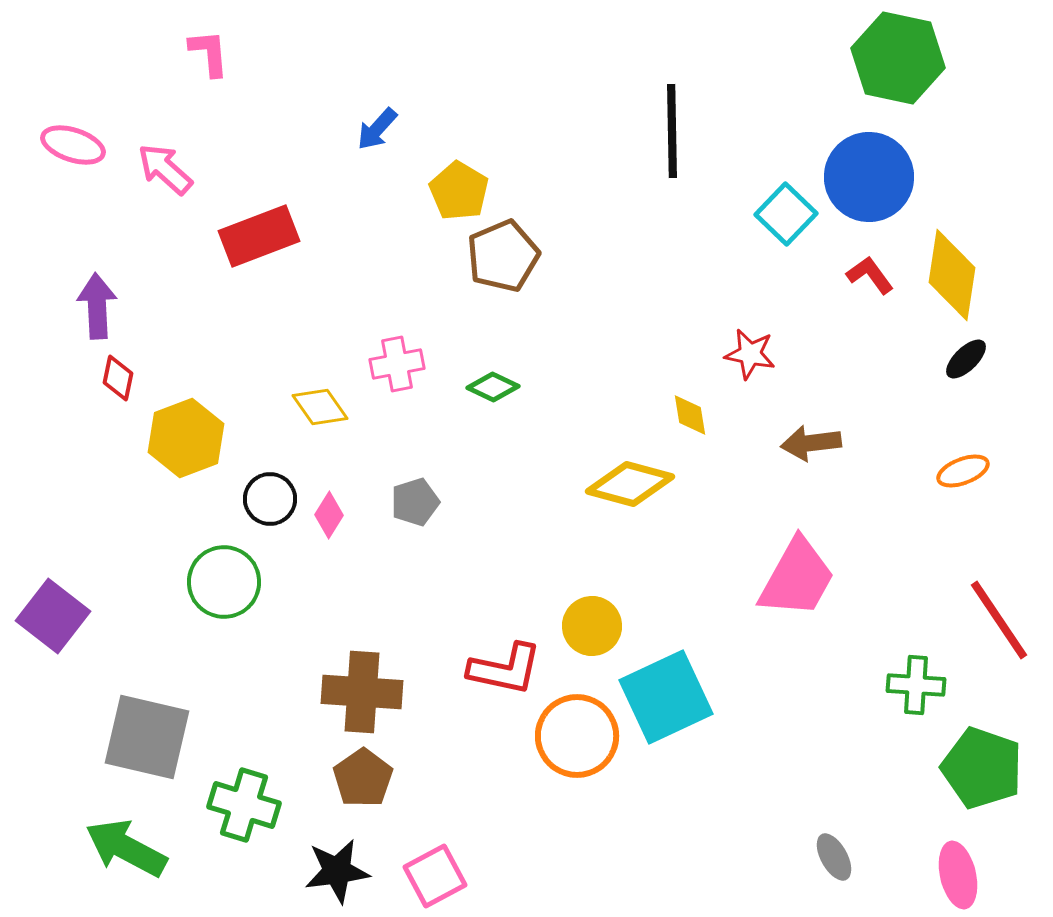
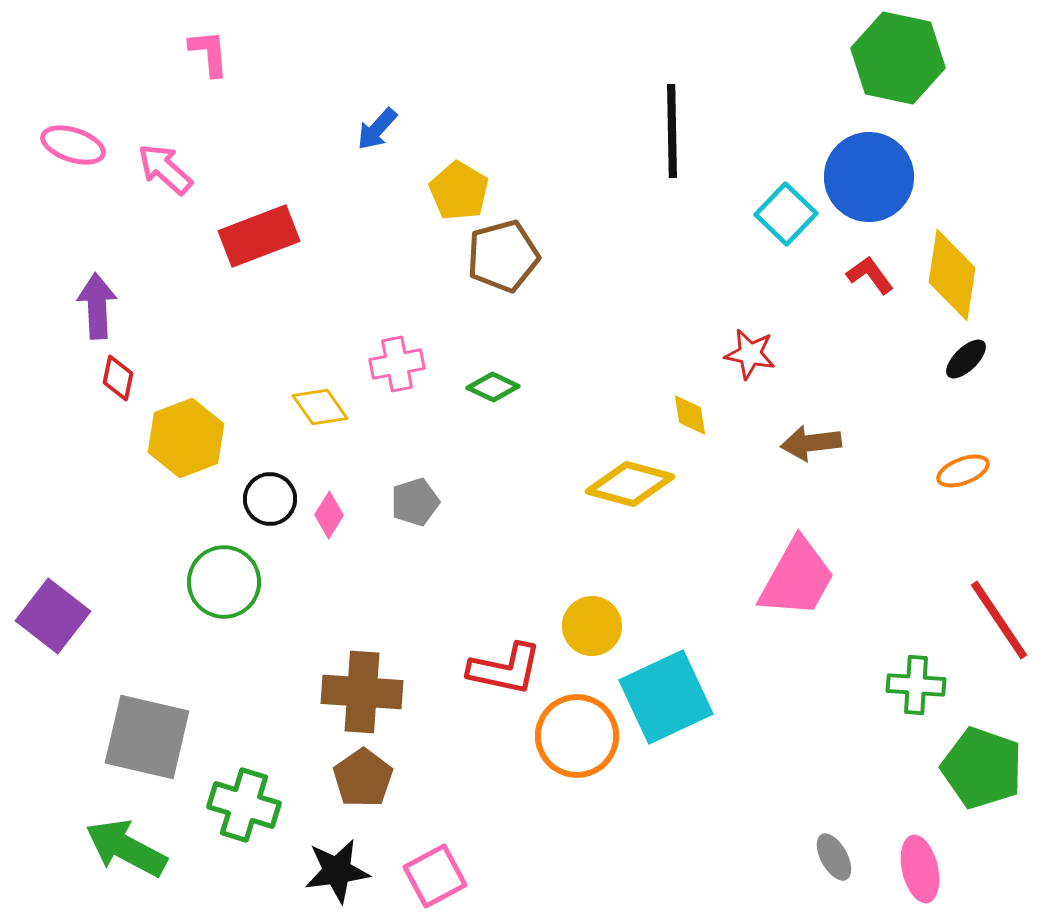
brown pentagon at (503, 256): rotated 8 degrees clockwise
pink ellipse at (958, 875): moved 38 px left, 6 px up
